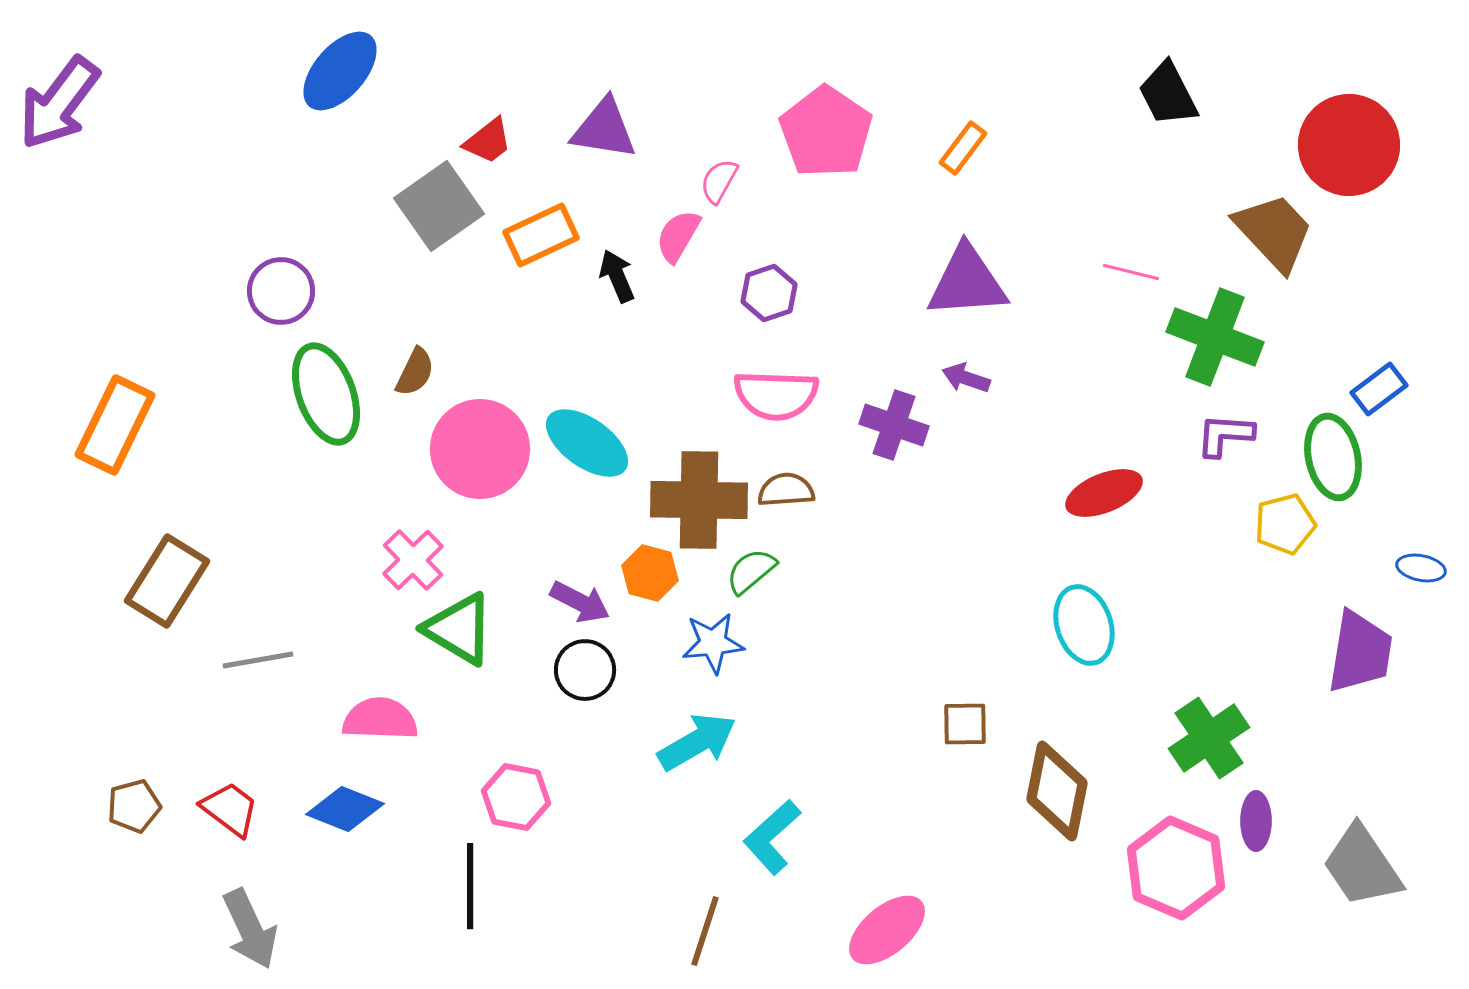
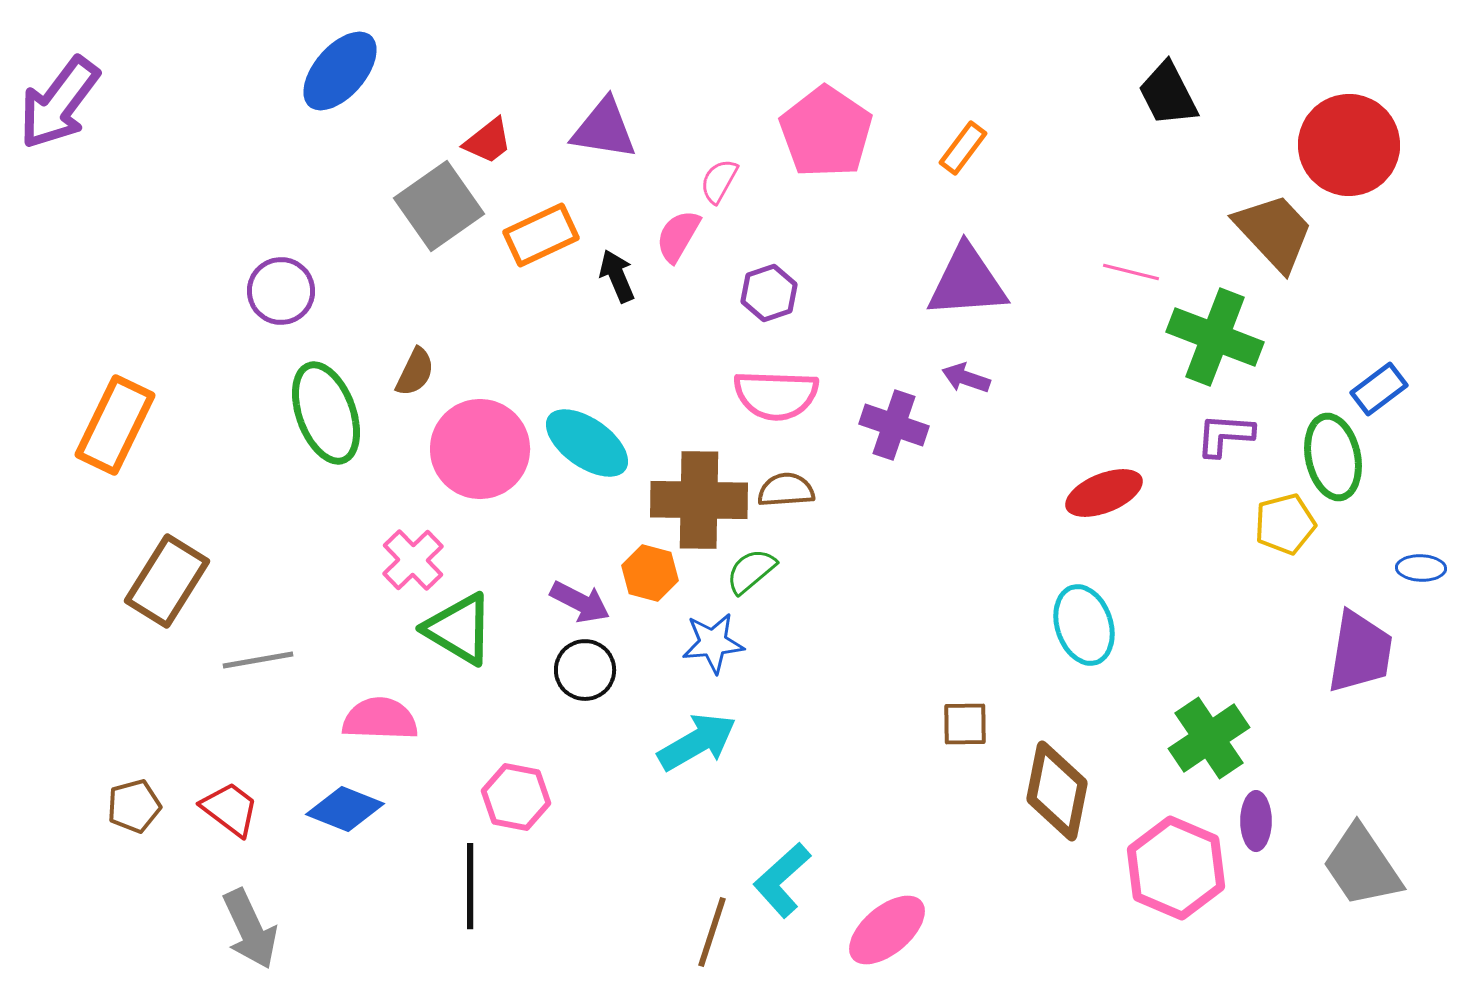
green ellipse at (326, 394): moved 19 px down
blue ellipse at (1421, 568): rotated 9 degrees counterclockwise
cyan L-shape at (772, 837): moved 10 px right, 43 px down
brown line at (705, 931): moved 7 px right, 1 px down
